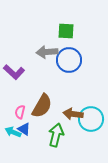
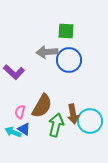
brown arrow: rotated 108 degrees counterclockwise
cyan circle: moved 1 px left, 2 px down
green arrow: moved 10 px up
